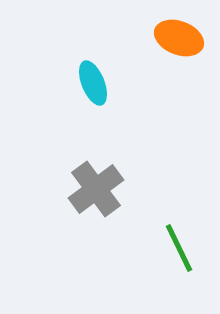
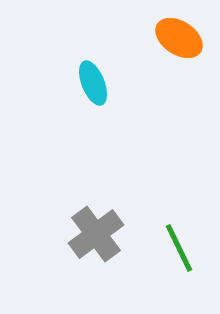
orange ellipse: rotated 12 degrees clockwise
gray cross: moved 45 px down
